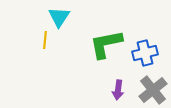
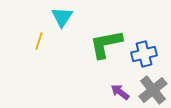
cyan triangle: moved 3 px right
yellow line: moved 6 px left, 1 px down; rotated 12 degrees clockwise
blue cross: moved 1 px left, 1 px down
purple arrow: moved 2 px right, 2 px down; rotated 120 degrees clockwise
